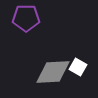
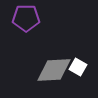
gray diamond: moved 1 px right, 2 px up
